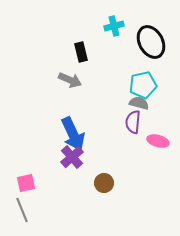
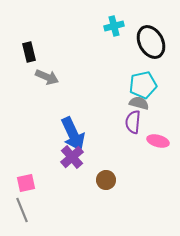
black rectangle: moved 52 px left
gray arrow: moved 23 px left, 3 px up
brown circle: moved 2 px right, 3 px up
